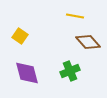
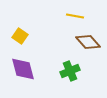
purple diamond: moved 4 px left, 4 px up
